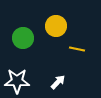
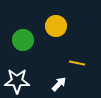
green circle: moved 2 px down
yellow line: moved 14 px down
white arrow: moved 1 px right, 2 px down
